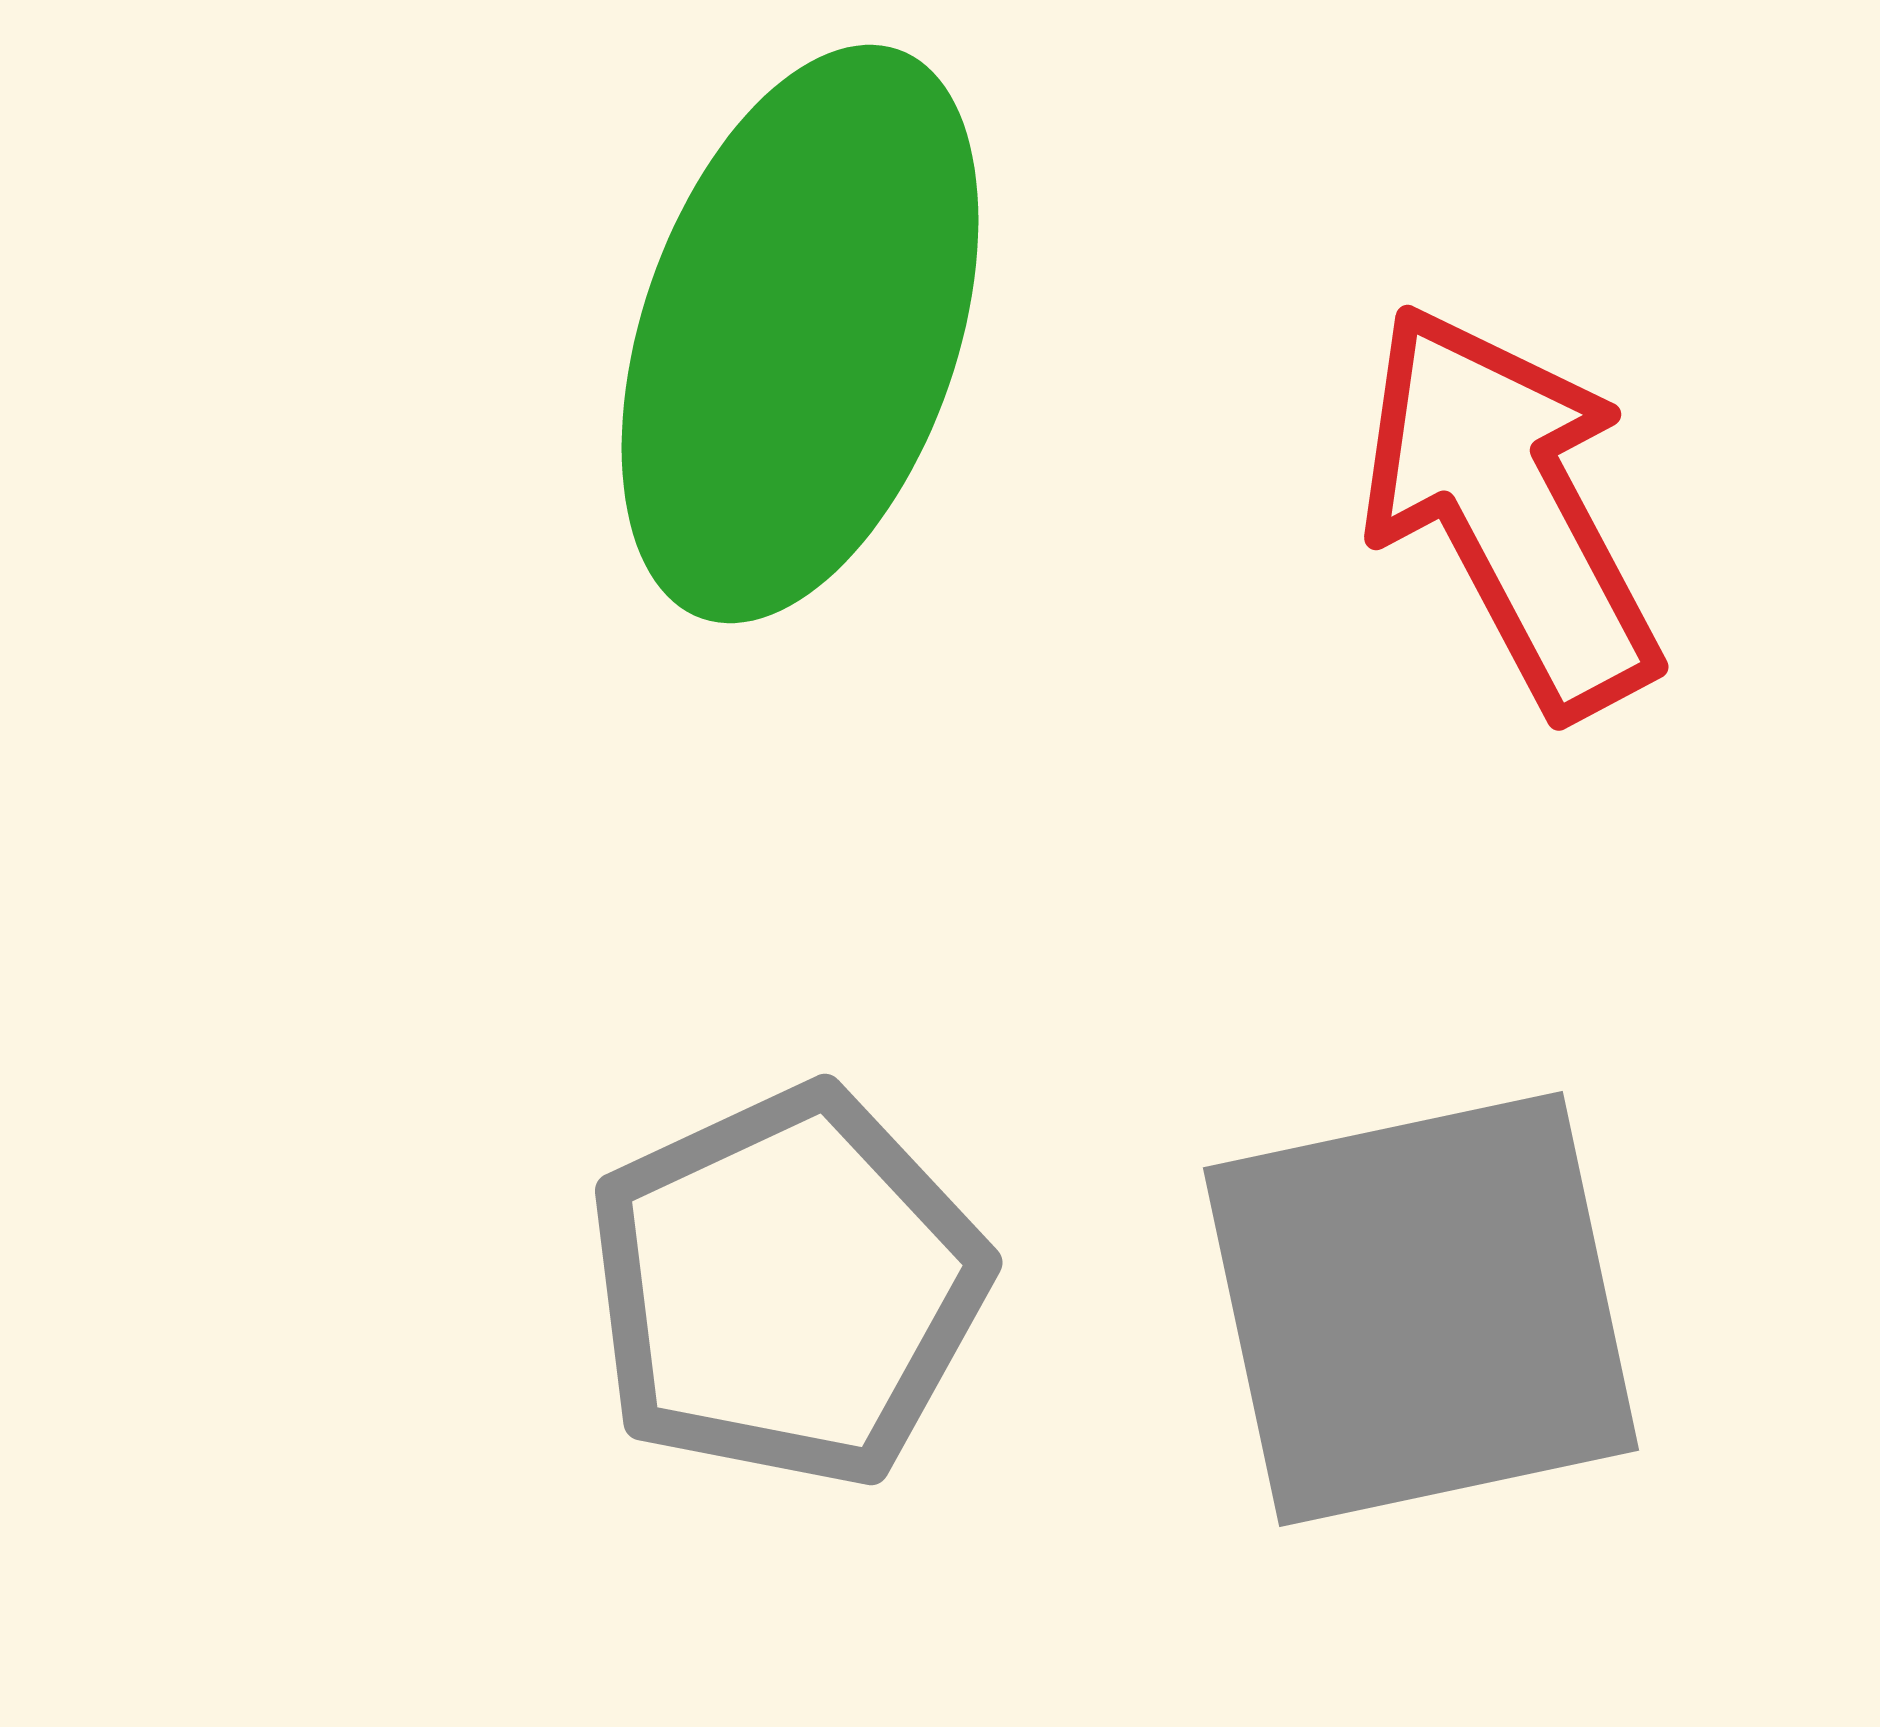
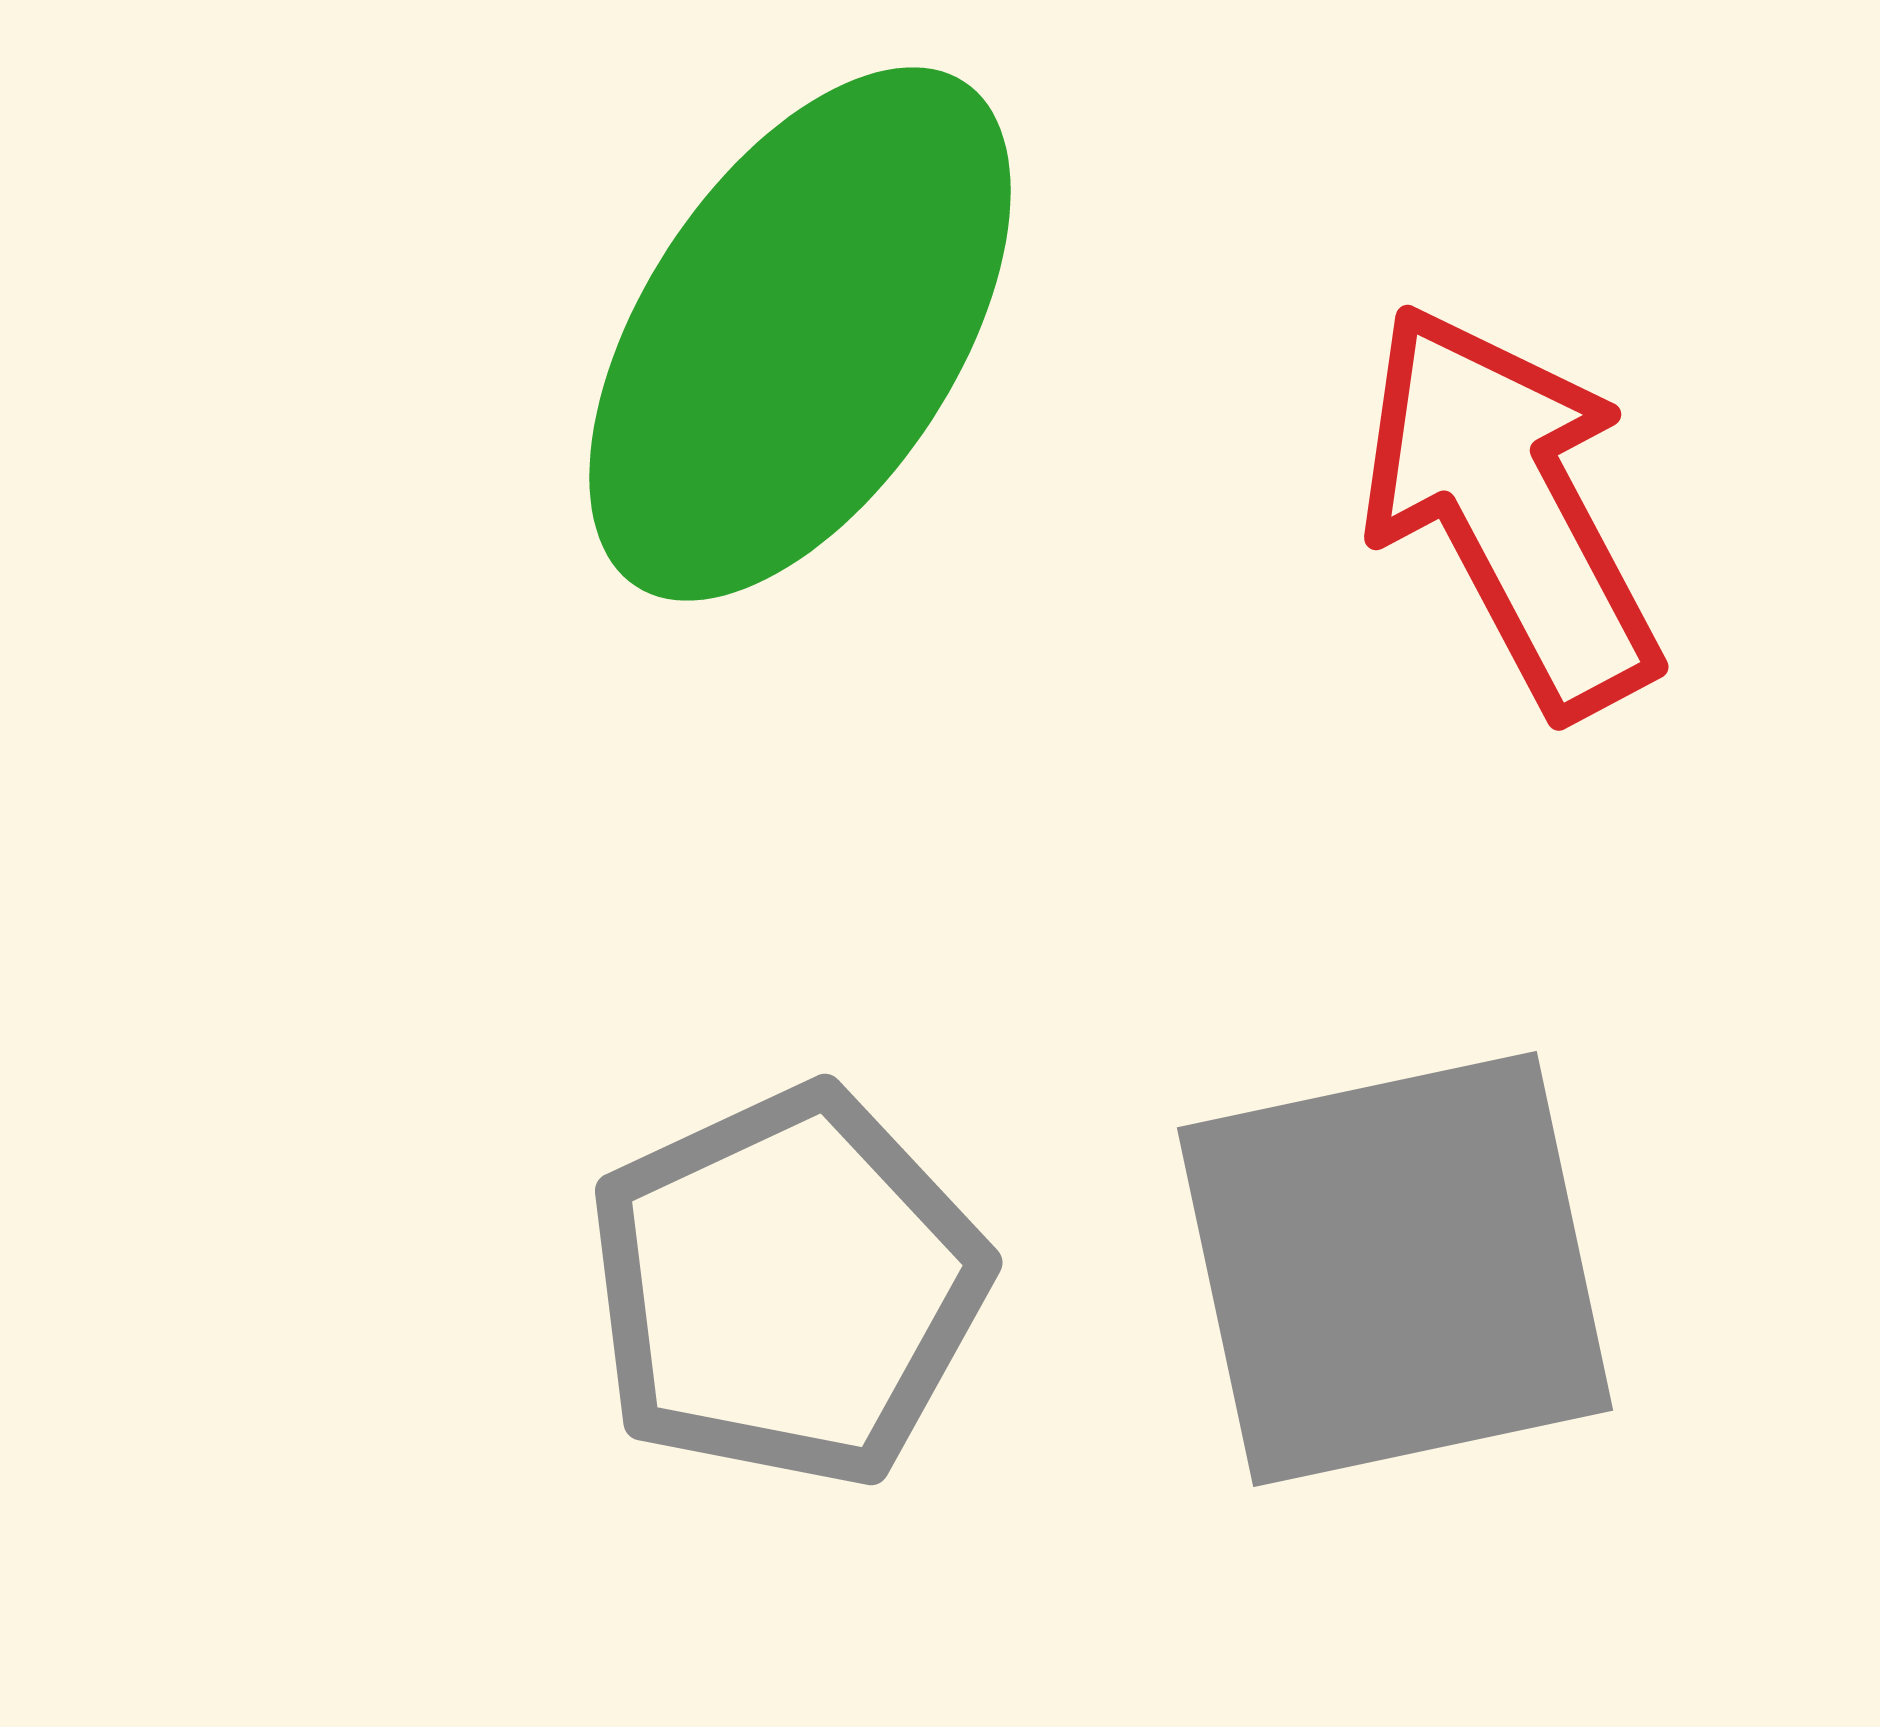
green ellipse: rotated 14 degrees clockwise
gray square: moved 26 px left, 40 px up
